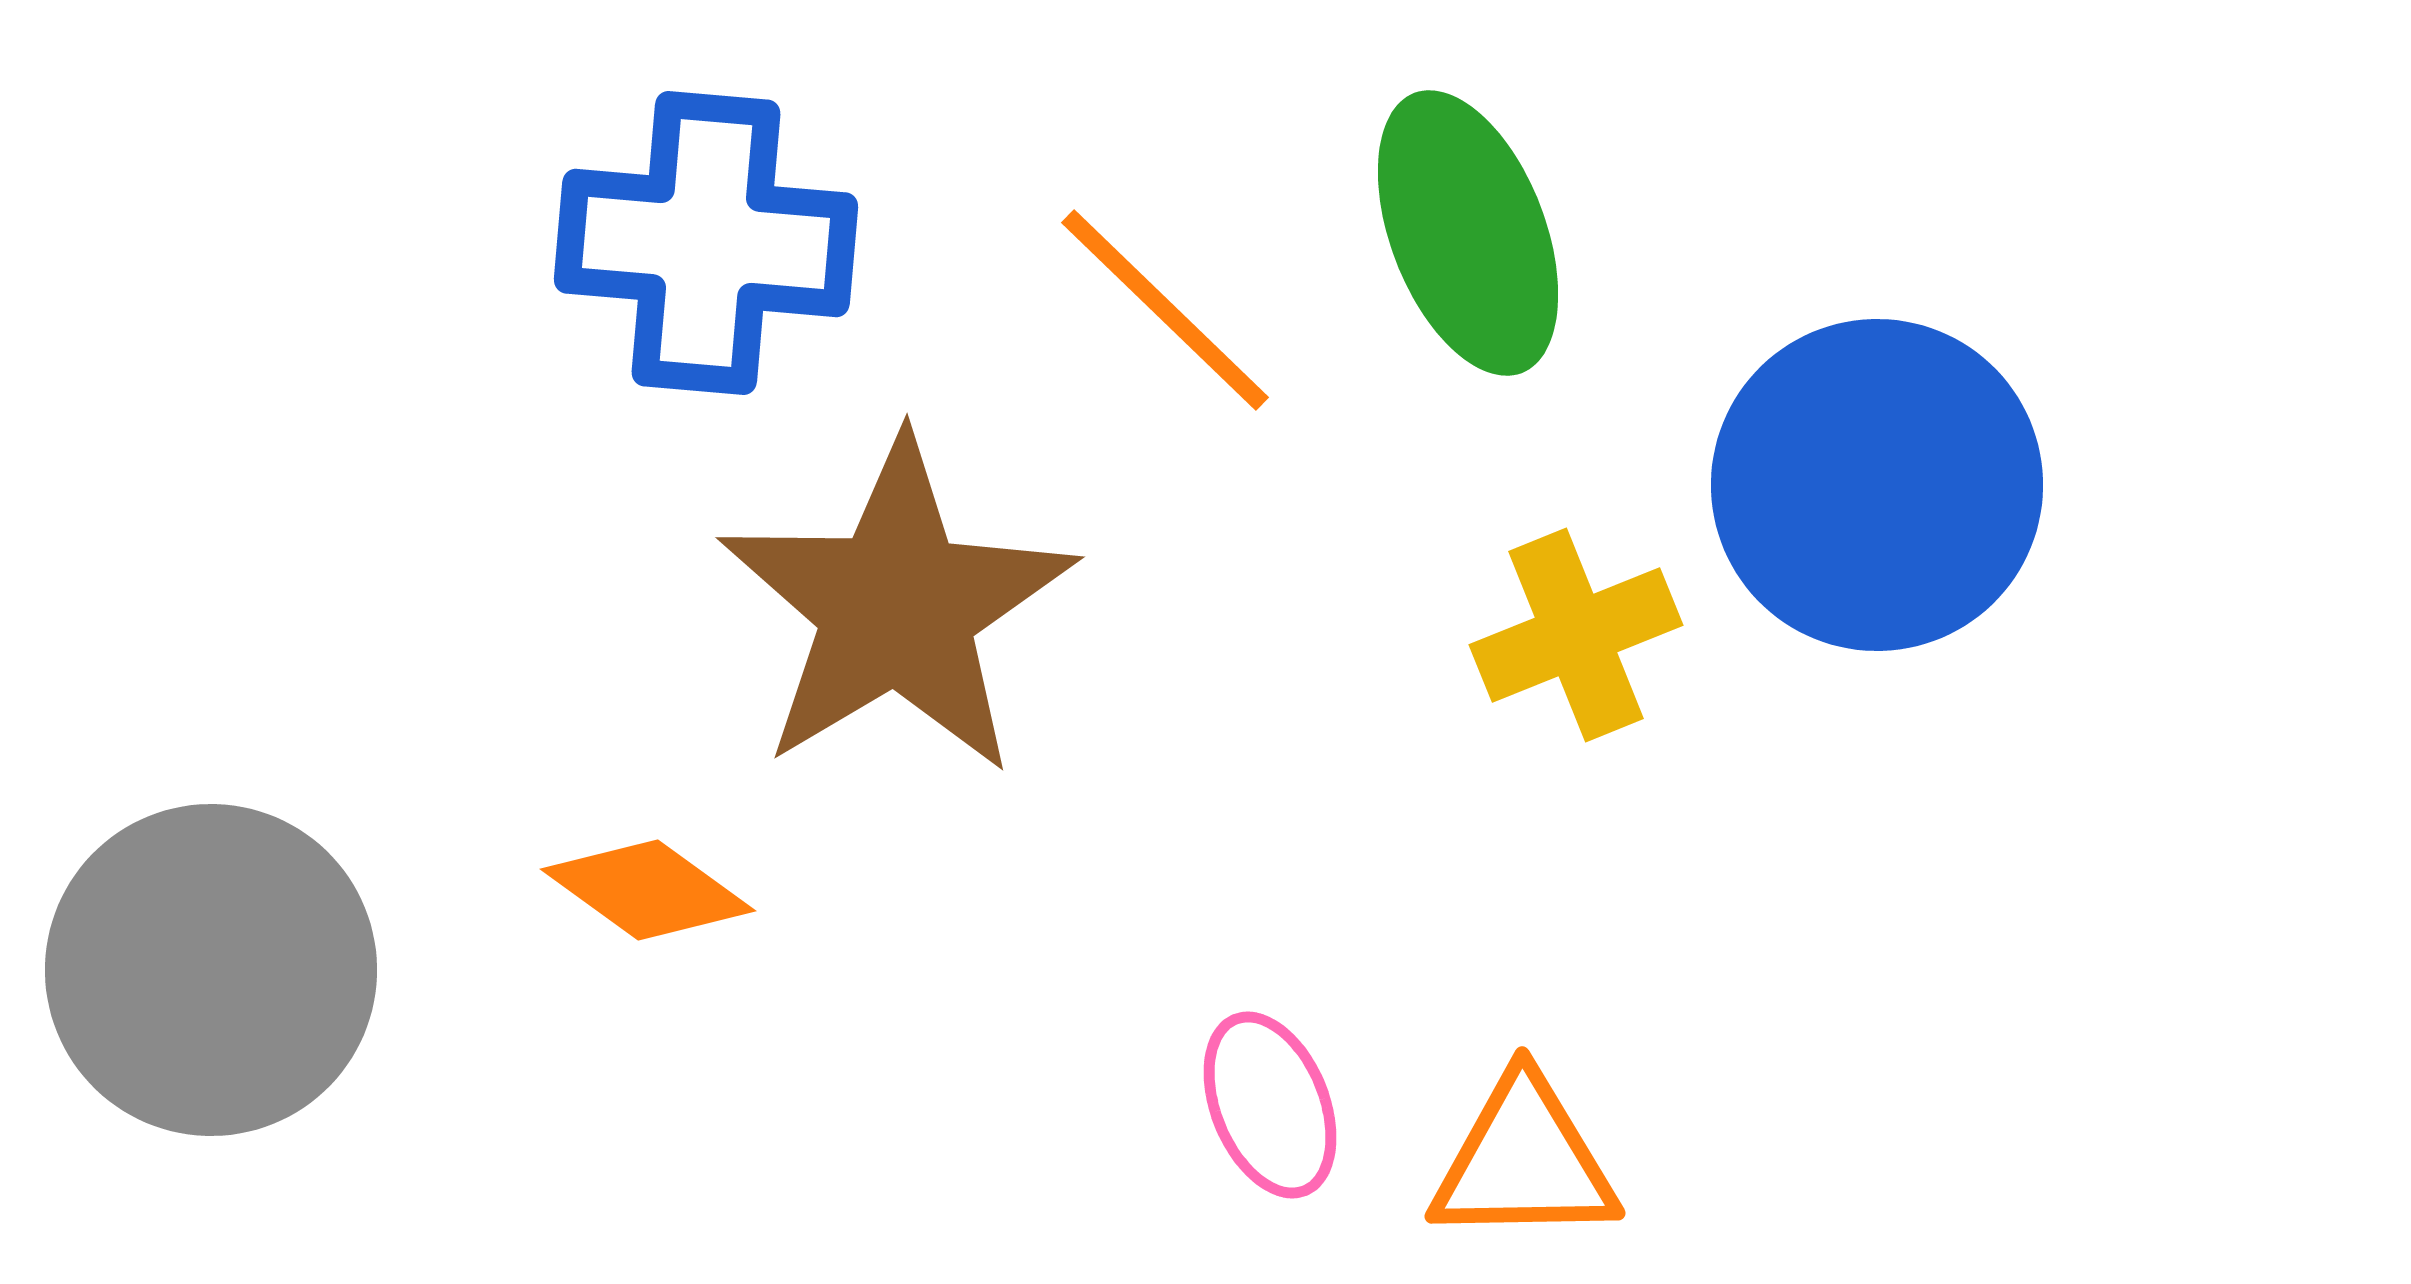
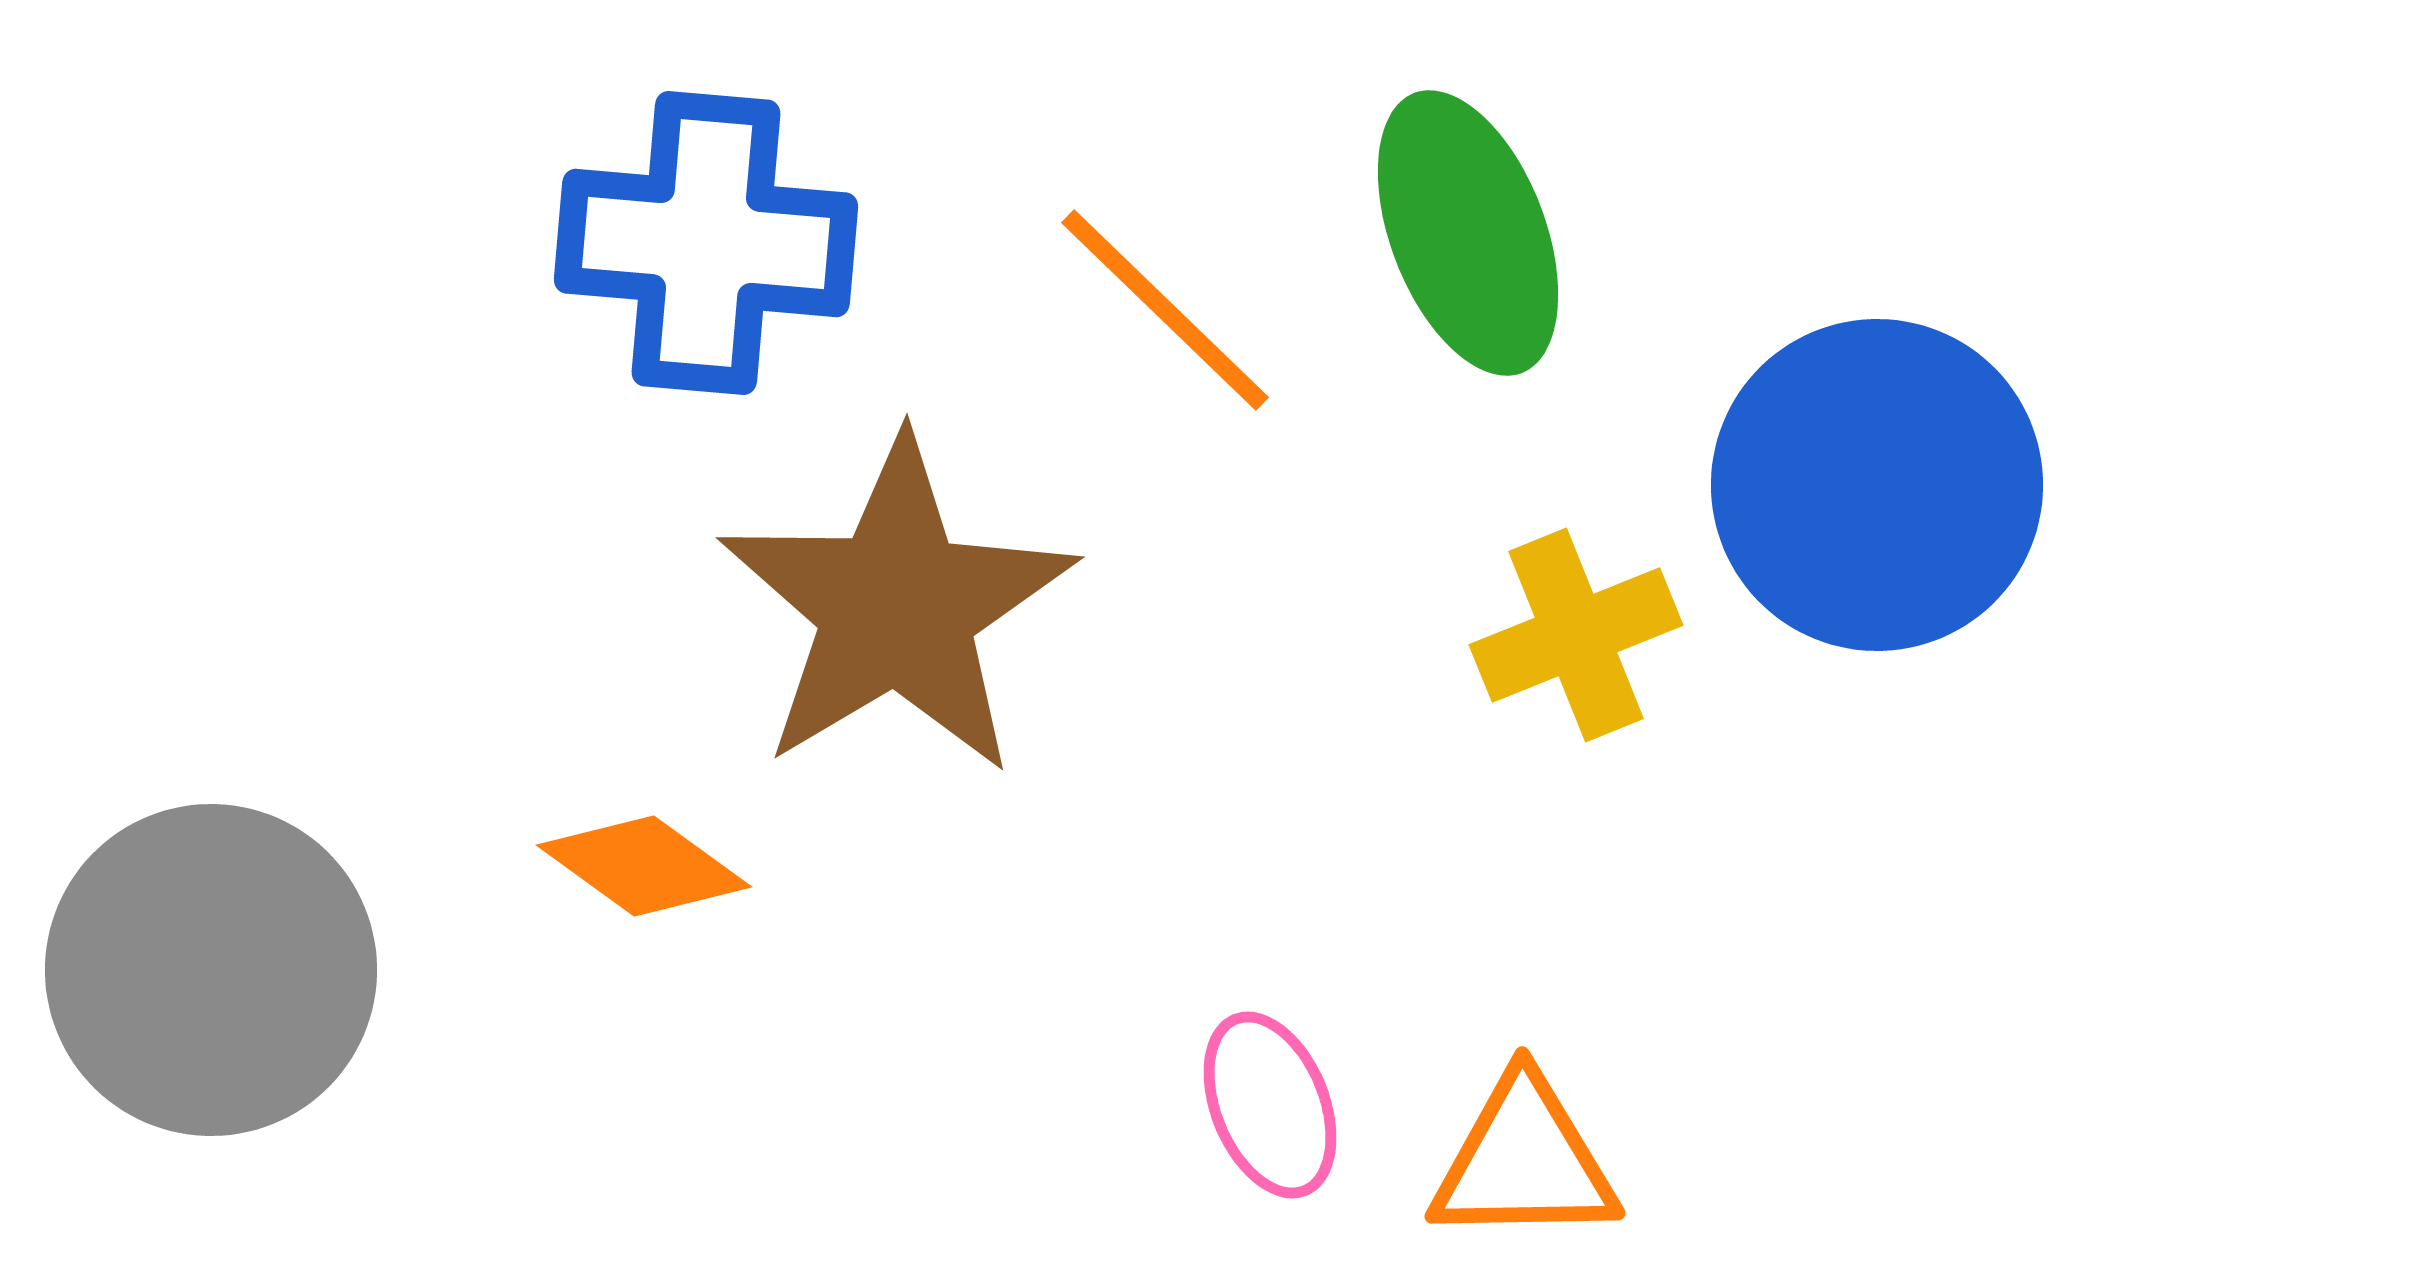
orange diamond: moved 4 px left, 24 px up
